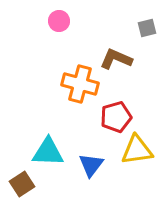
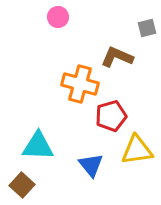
pink circle: moved 1 px left, 4 px up
brown L-shape: moved 1 px right, 2 px up
red pentagon: moved 5 px left, 1 px up
cyan triangle: moved 10 px left, 6 px up
blue triangle: rotated 16 degrees counterclockwise
brown square: moved 1 px down; rotated 15 degrees counterclockwise
